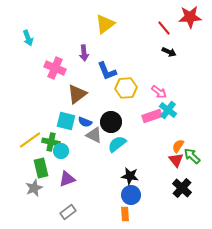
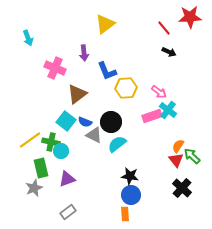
cyan square: rotated 24 degrees clockwise
